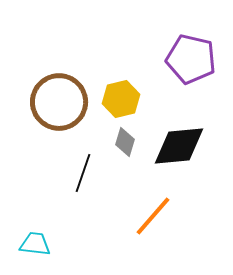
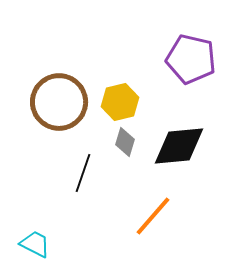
yellow hexagon: moved 1 px left, 3 px down
cyan trapezoid: rotated 20 degrees clockwise
